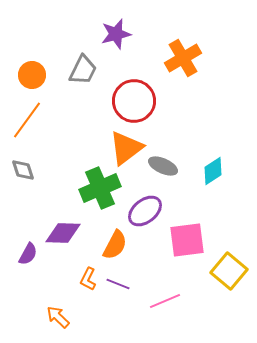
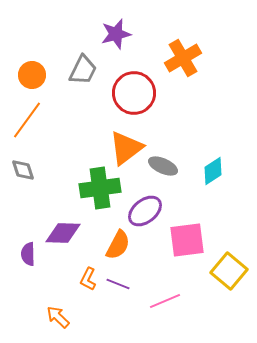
red circle: moved 8 px up
green cross: rotated 15 degrees clockwise
orange semicircle: moved 3 px right
purple semicircle: rotated 150 degrees clockwise
